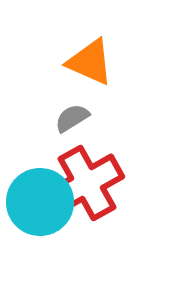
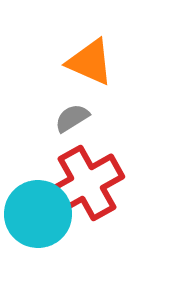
cyan circle: moved 2 px left, 12 px down
